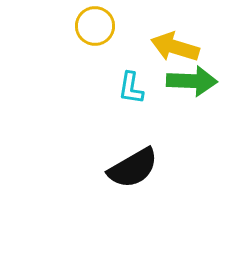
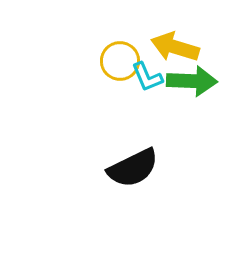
yellow circle: moved 25 px right, 35 px down
cyan L-shape: moved 16 px right, 11 px up; rotated 32 degrees counterclockwise
black semicircle: rotated 4 degrees clockwise
